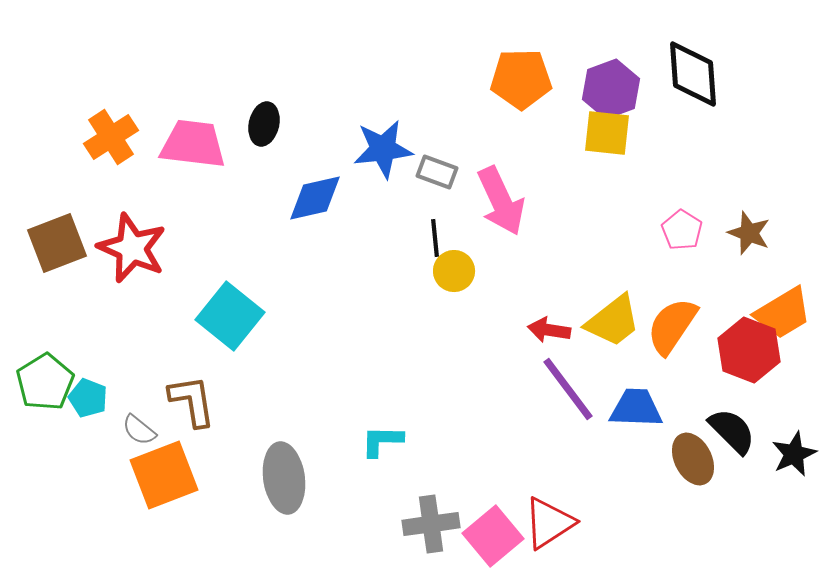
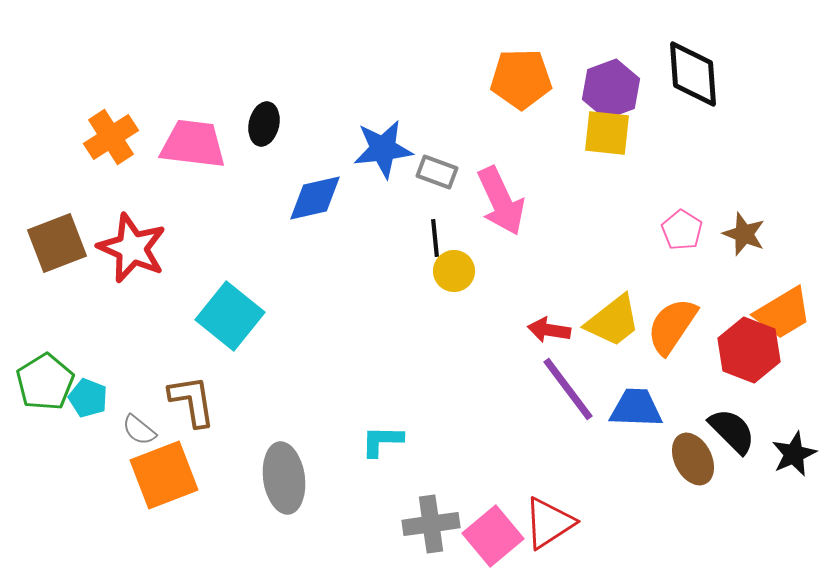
brown star: moved 5 px left, 1 px down
